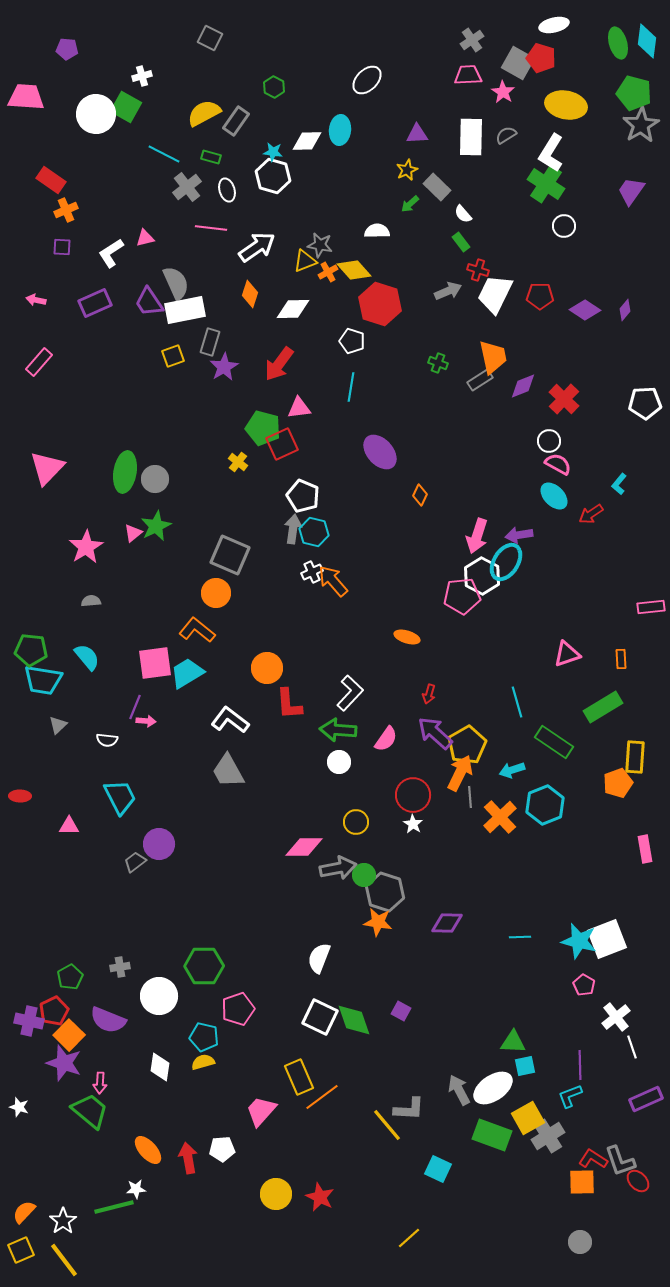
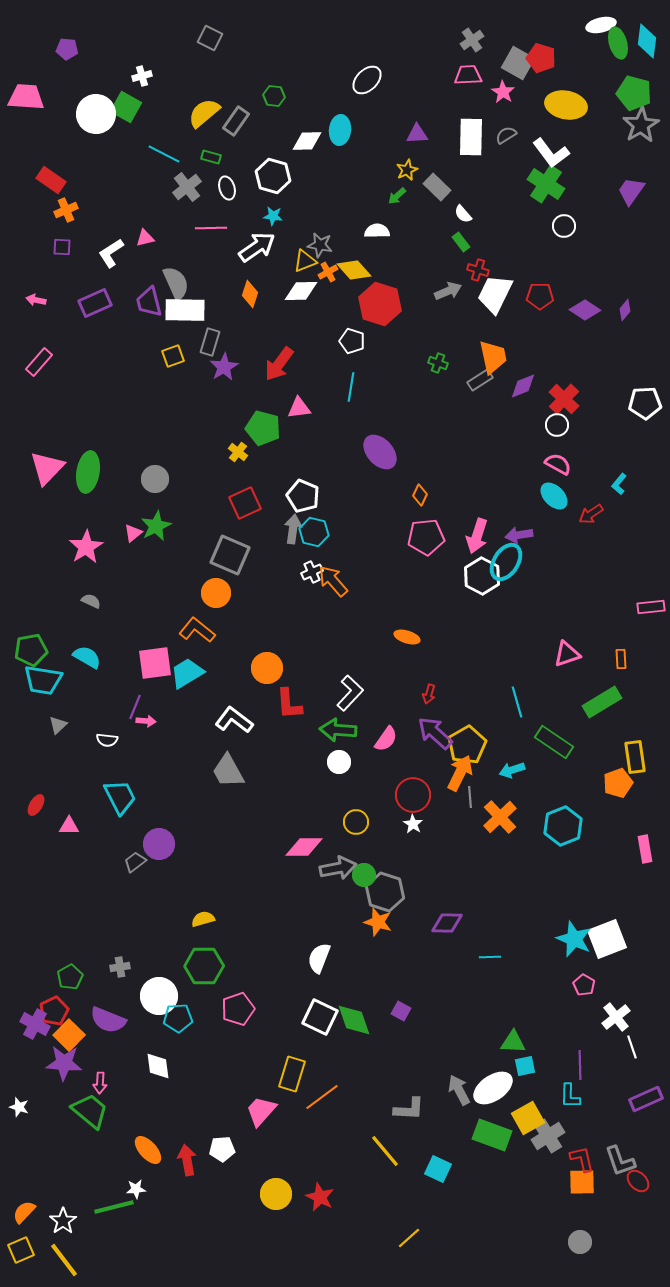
white ellipse at (554, 25): moved 47 px right
green hexagon at (274, 87): moved 9 px down; rotated 20 degrees counterclockwise
yellow semicircle at (204, 113): rotated 12 degrees counterclockwise
cyan star at (273, 152): moved 64 px down
white L-shape at (551, 153): rotated 69 degrees counterclockwise
white ellipse at (227, 190): moved 2 px up
green arrow at (410, 204): moved 13 px left, 8 px up
pink line at (211, 228): rotated 8 degrees counterclockwise
purple trapezoid at (149, 302): rotated 20 degrees clockwise
white diamond at (293, 309): moved 8 px right, 18 px up
white rectangle at (185, 310): rotated 12 degrees clockwise
white circle at (549, 441): moved 8 px right, 16 px up
red square at (282, 444): moved 37 px left, 59 px down
yellow cross at (238, 462): moved 10 px up
green ellipse at (125, 472): moved 37 px left
pink pentagon at (462, 596): moved 36 px left, 59 px up
gray semicircle at (91, 601): rotated 30 degrees clockwise
green pentagon at (31, 650): rotated 16 degrees counterclockwise
cyan semicircle at (87, 657): rotated 20 degrees counterclockwise
green rectangle at (603, 707): moved 1 px left, 5 px up
white L-shape at (230, 720): moved 4 px right
yellow rectangle at (635, 757): rotated 12 degrees counterclockwise
red ellipse at (20, 796): moved 16 px right, 9 px down; rotated 60 degrees counterclockwise
cyan hexagon at (545, 805): moved 18 px right, 21 px down
orange star at (378, 922): rotated 8 degrees clockwise
cyan line at (520, 937): moved 30 px left, 20 px down
cyan star at (579, 941): moved 5 px left, 2 px up; rotated 9 degrees clockwise
purple cross at (29, 1021): moved 6 px right, 3 px down; rotated 16 degrees clockwise
cyan pentagon at (204, 1037): moved 26 px left, 19 px up; rotated 16 degrees counterclockwise
yellow semicircle at (203, 1062): moved 143 px up
purple star at (64, 1063): rotated 15 degrees counterclockwise
white diamond at (160, 1067): moved 2 px left, 1 px up; rotated 16 degrees counterclockwise
yellow rectangle at (299, 1077): moved 7 px left, 3 px up; rotated 40 degrees clockwise
cyan L-shape at (570, 1096): rotated 68 degrees counterclockwise
yellow line at (387, 1125): moved 2 px left, 26 px down
red arrow at (188, 1158): moved 1 px left, 2 px down
red L-shape at (593, 1159): moved 11 px left; rotated 44 degrees clockwise
